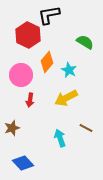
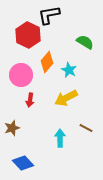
cyan arrow: rotated 18 degrees clockwise
